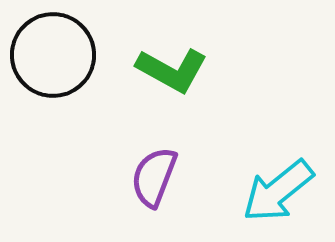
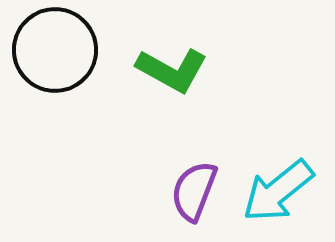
black circle: moved 2 px right, 5 px up
purple semicircle: moved 40 px right, 14 px down
